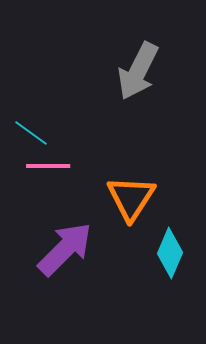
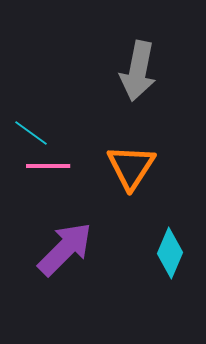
gray arrow: rotated 16 degrees counterclockwise
orange triangle: moved 31 px up
